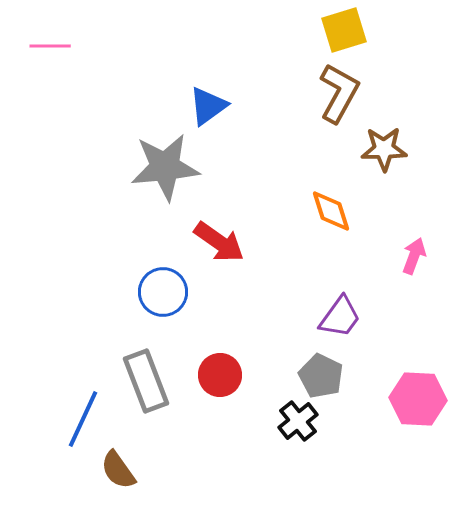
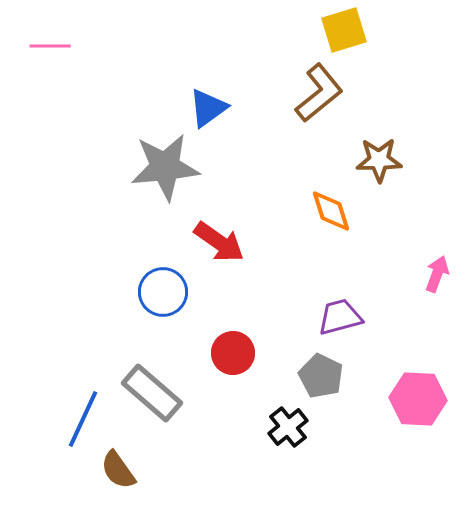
brown L-shape: moved 20 px left; rotated 22 degrees clockwise
blue triangle: moved 2 px down
brown star: moved 5 px left, 11 px down
pink arrow: moved 23 px right, 18 px down
purple trapezoid: rotated 141 degrees counterclockwise
red circle: moved 13 px right, 22 px up
gray rectangle: moved 6 px right, 12 px down; rotated 28 degrees counterclockwise
black cross: moved 10 px left, 6 px down
